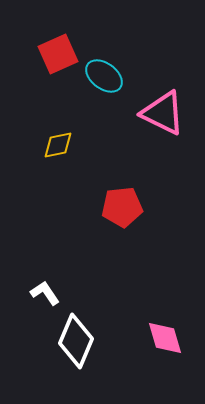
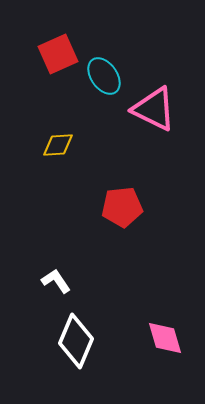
cyan ellipse: rotated 18 degrees clockwise
pink triangle: moved 9 px left, 4 px up
yellow diamond: rotated 8 degrees clockwise
white L-shape: moved 11 px right, 12 px up
